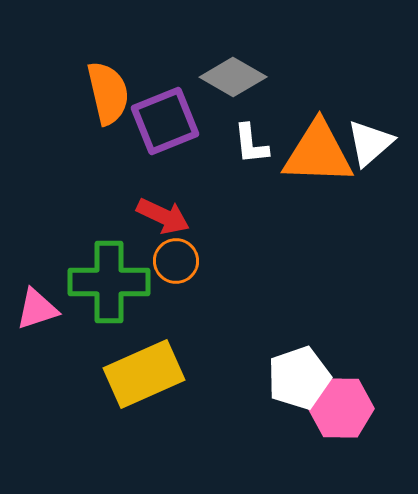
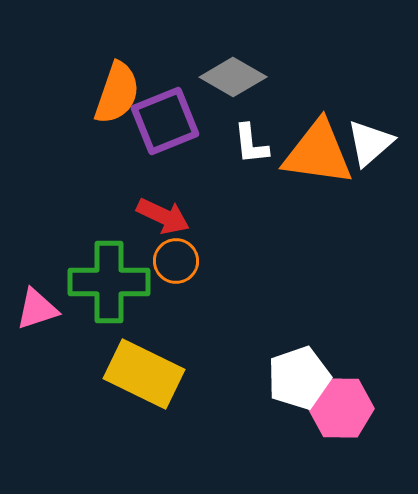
orange semicircle: moved 9 px right; rotated 32 degrees clockwise
orange triangle: rotated 6 degrees clockwise
yellow rectangle: rotated 50 degrees clockwise
